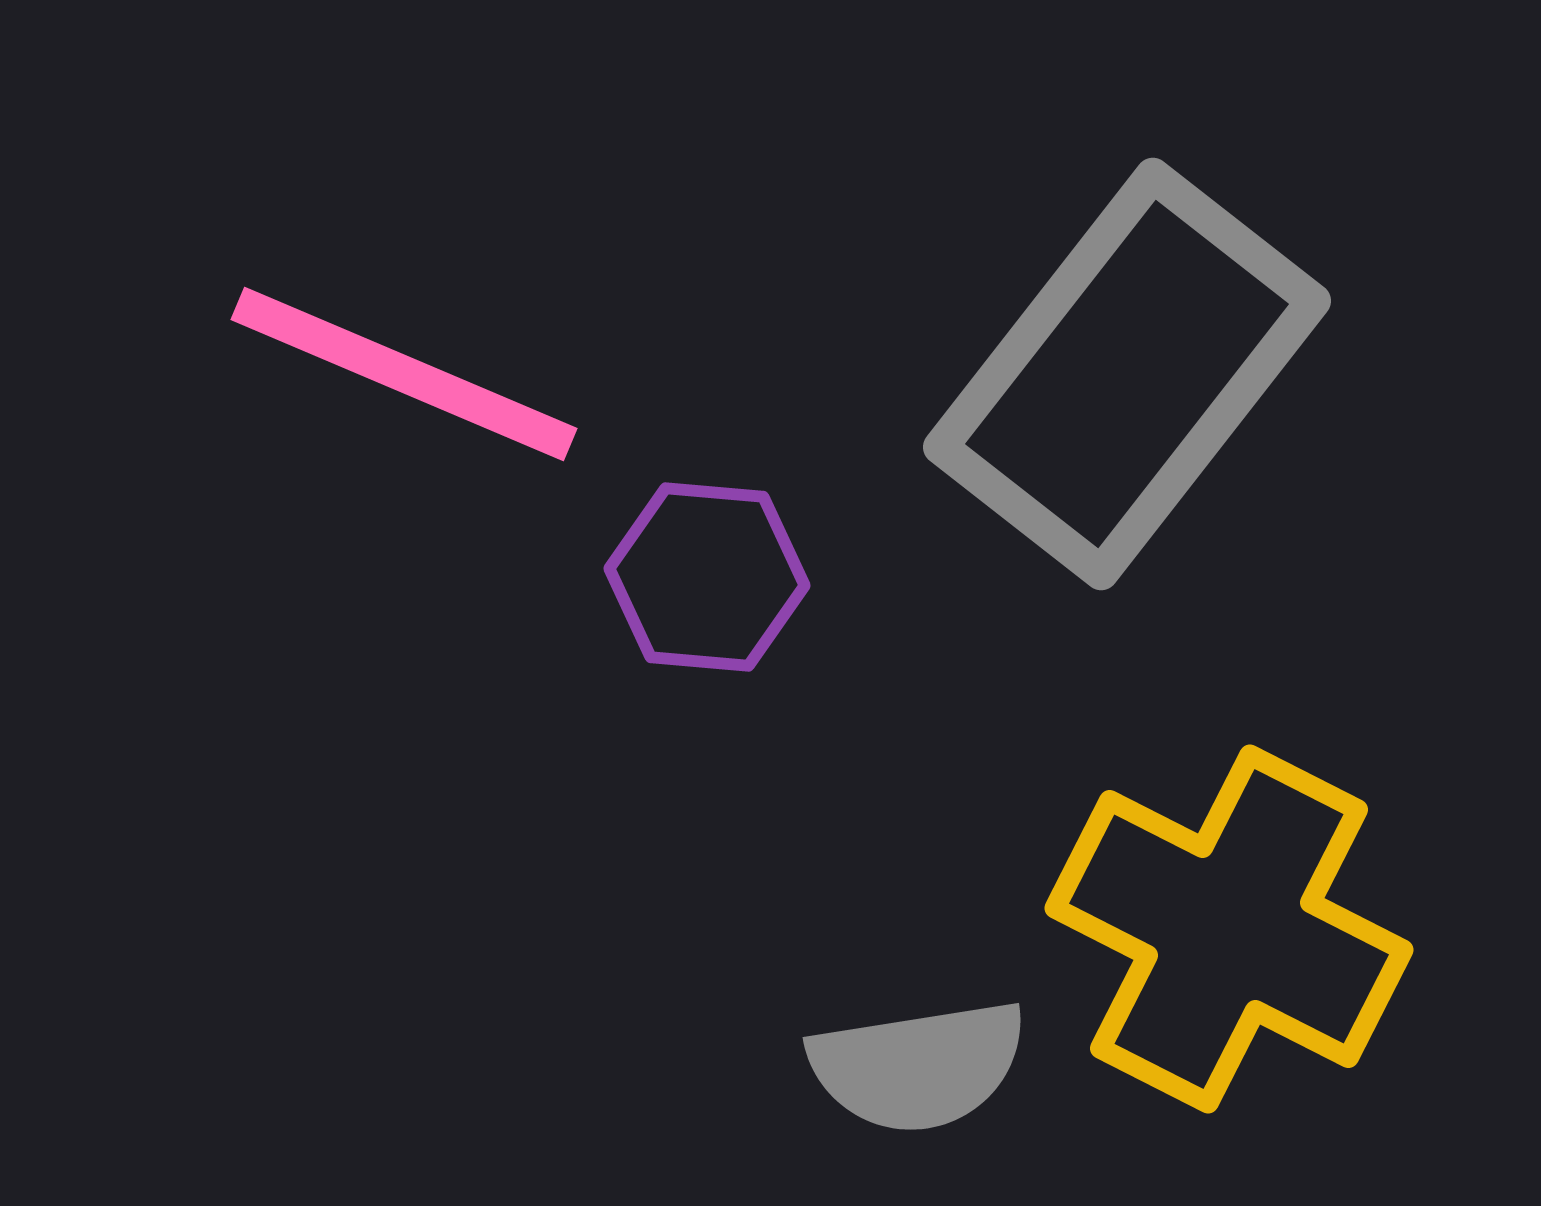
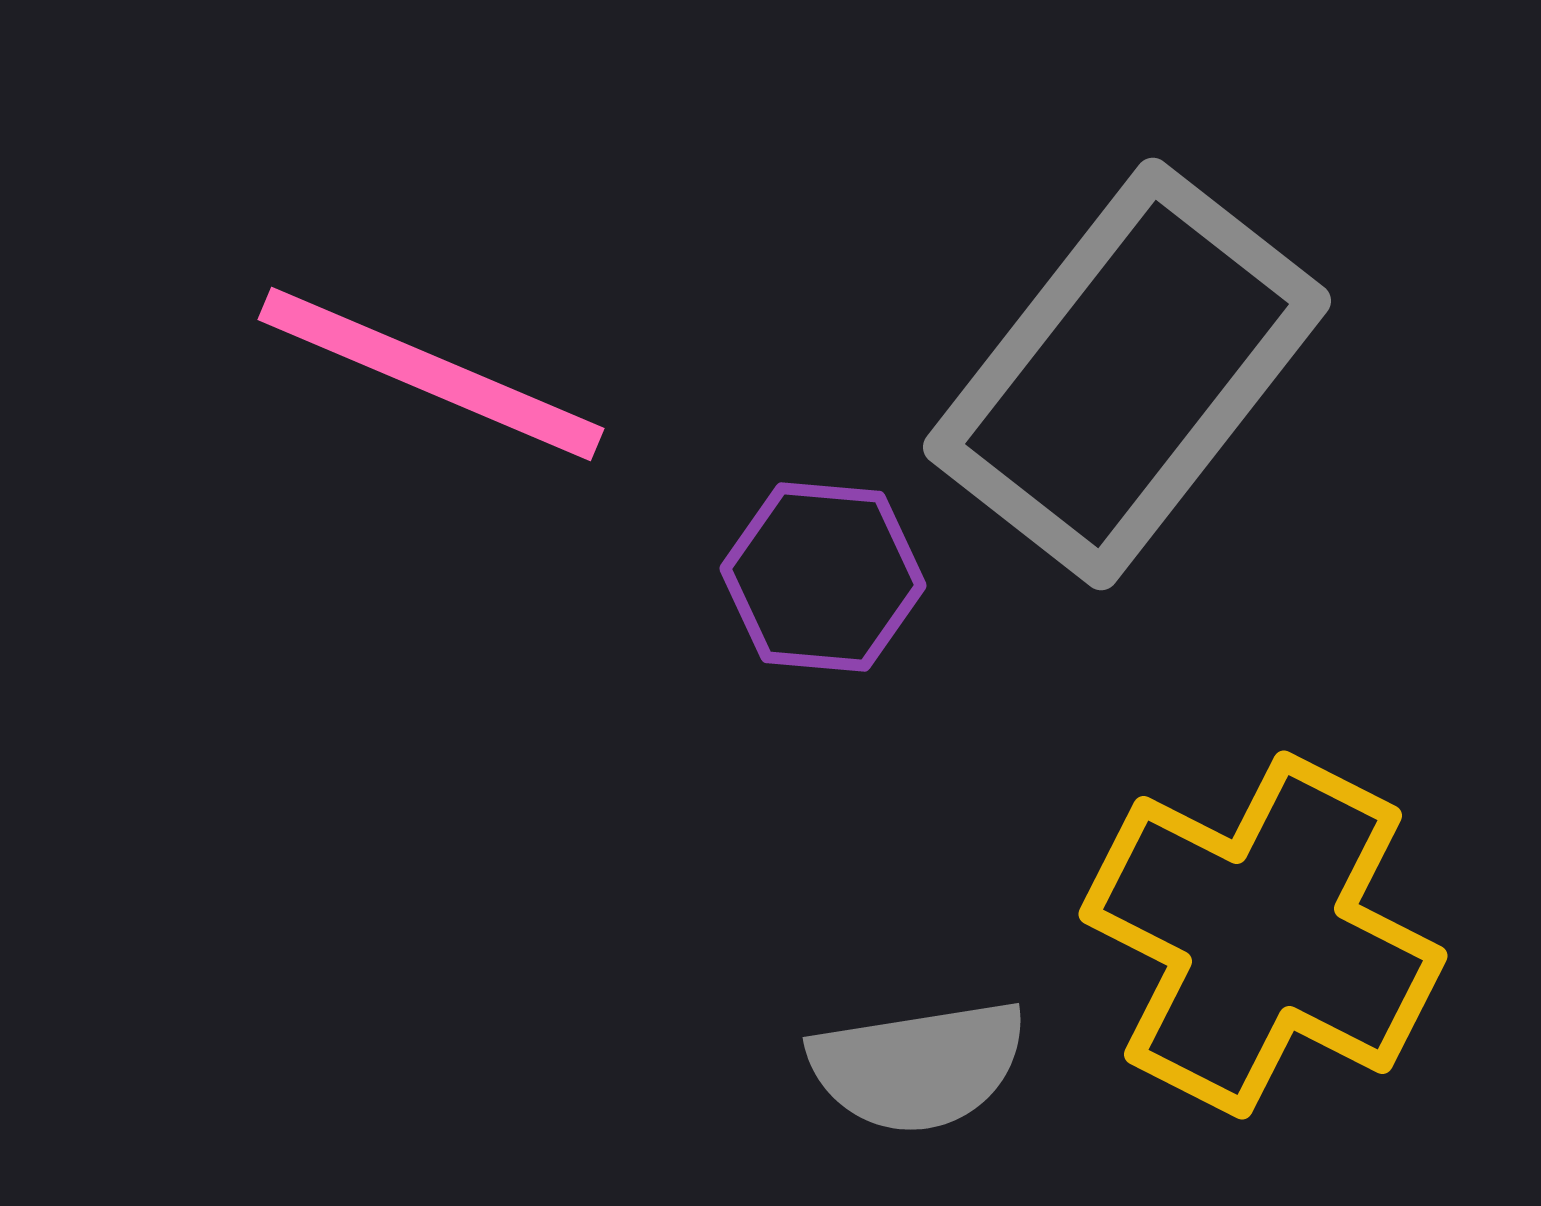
pink line: moved 27 px right
purple hexagon: moved 116 px right
yellow cross: moved 34 px right, 6 px down
